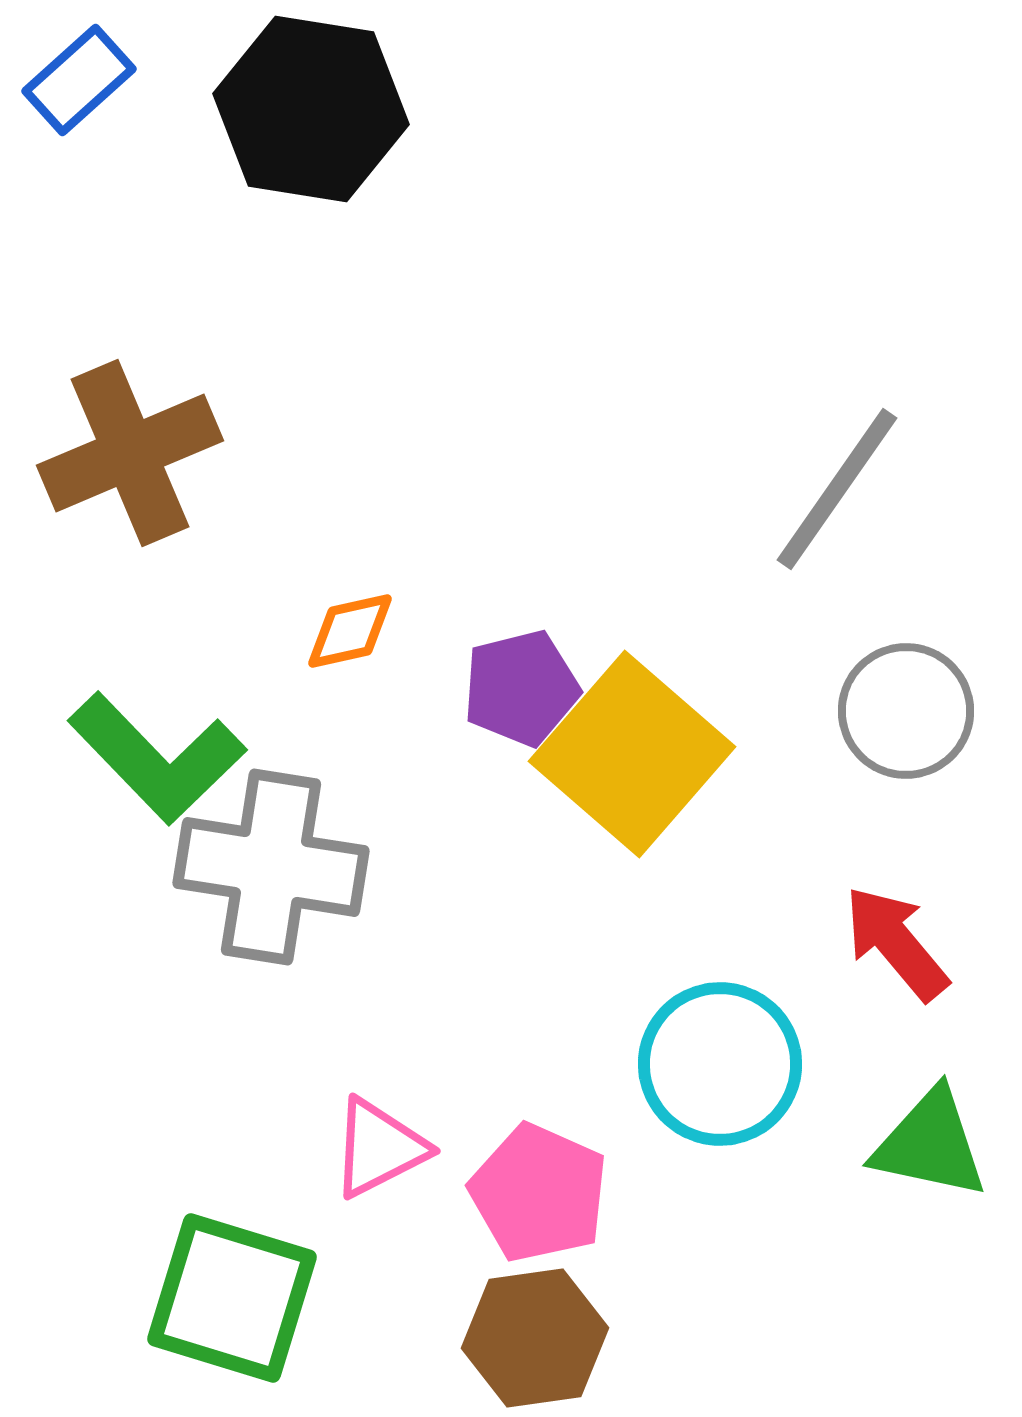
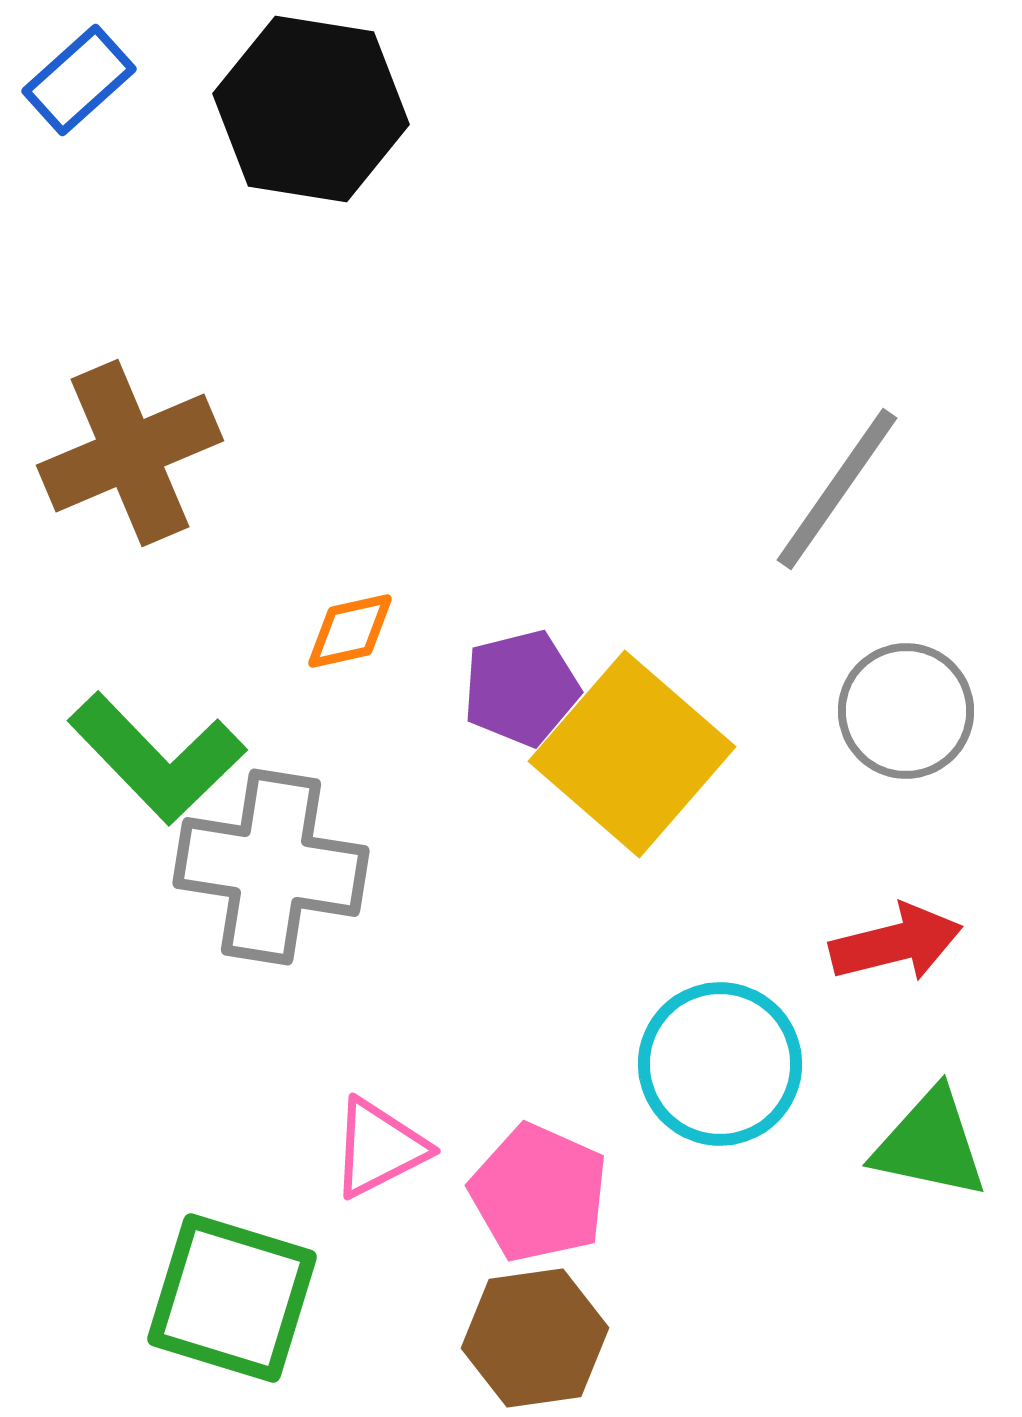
red arrow: rotated 116 degrees clockwise
